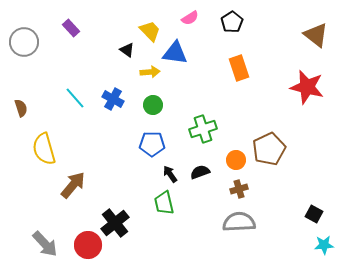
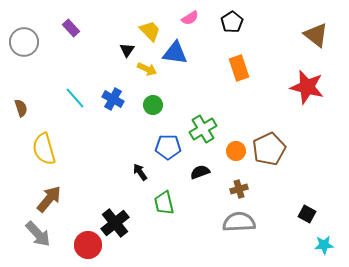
black triangle: rotated 28 degrees clockwise
yellow arrow: moved 3 px left, 3 px up; rotated 30 degrees clockwise
green cross: rotated 12 degrees counterclockwise
blue pentagon: moved 16 px right, 3 px down
orange circle: moved 9 px up
black arrow: moved 30 px left, 2 px up
brown arrow: moved 24 px left, 14 px down
black square: moved 7 px left
gray arrow: moved 7 px left, 10 px up
